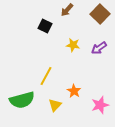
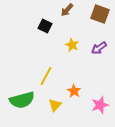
brown square: rotated 24 degrees counterclockwise
yellow star: moved 1 px left; rotated 16 degrees clockwise
